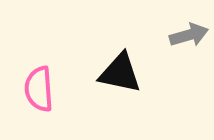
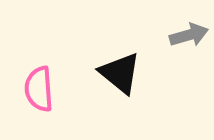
black triangle: rotated 27 degrees clockwise
